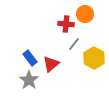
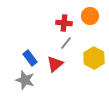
orange circle: moved 5 px right, 2 px down
red cross: moved 2 px left, 1 px up
gray line: moved 8 px left, 1 px up
red triangle: moved 4 px right
gray star: moved 4 px left; rotated 18 degrees counterclockwise
